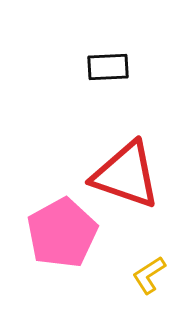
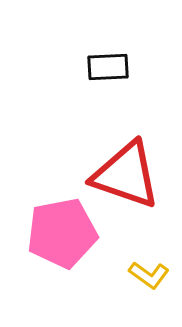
pink pentagon: rotated 18 degrees clockwise
yellow L-shape: rotated 111 degrees counterclockwise
